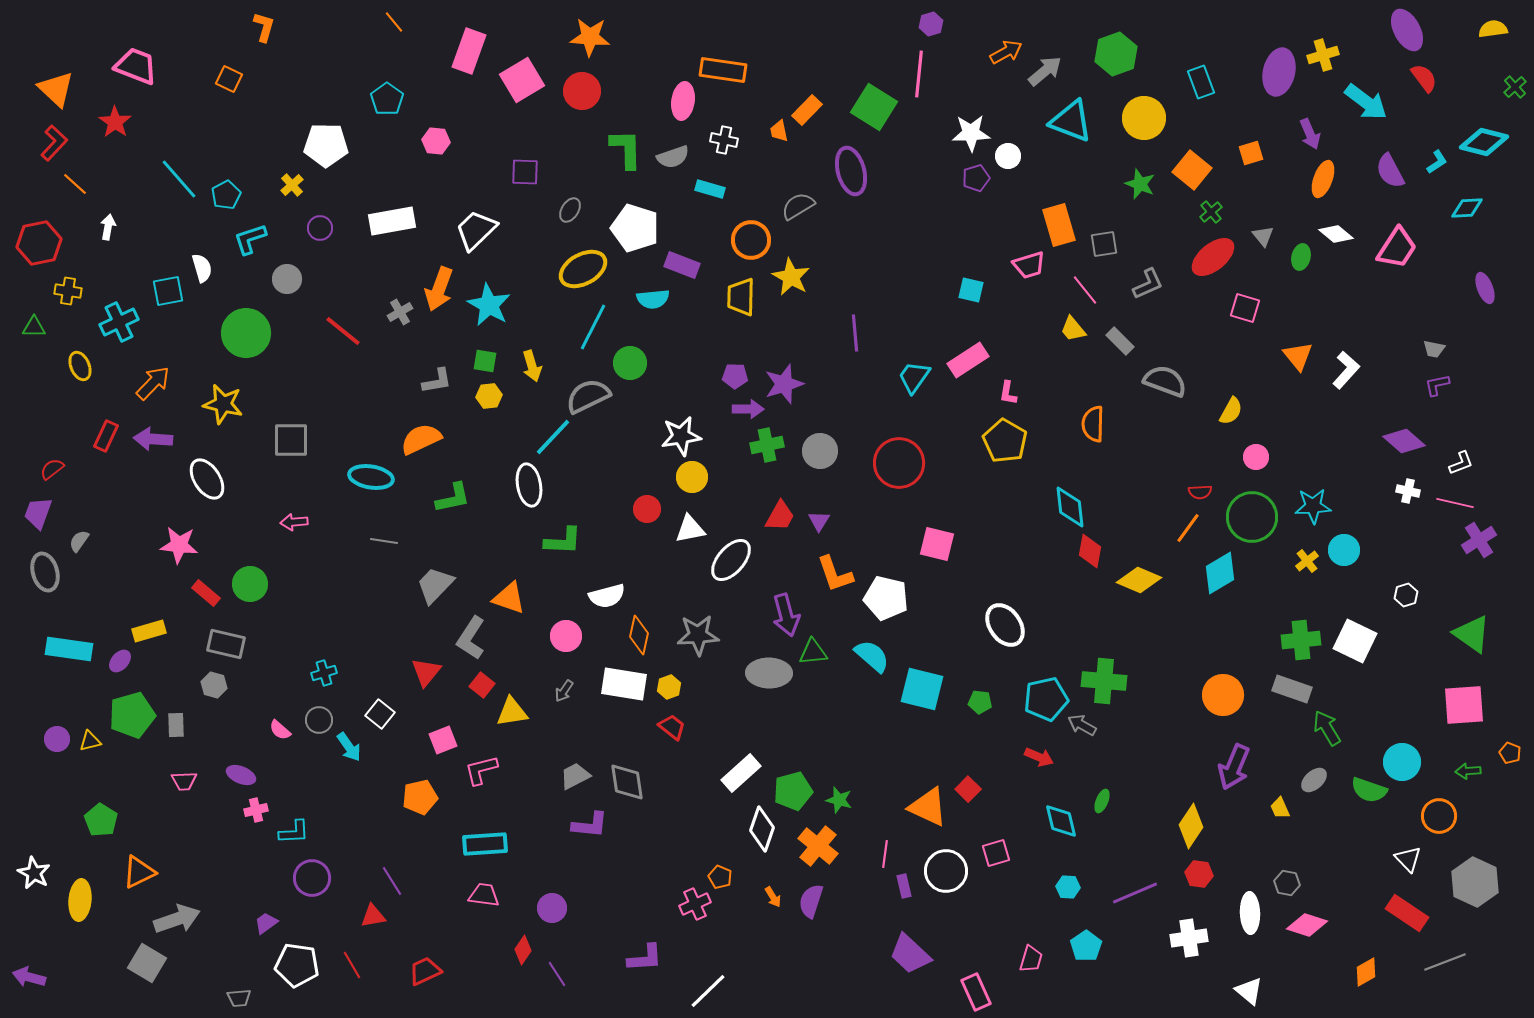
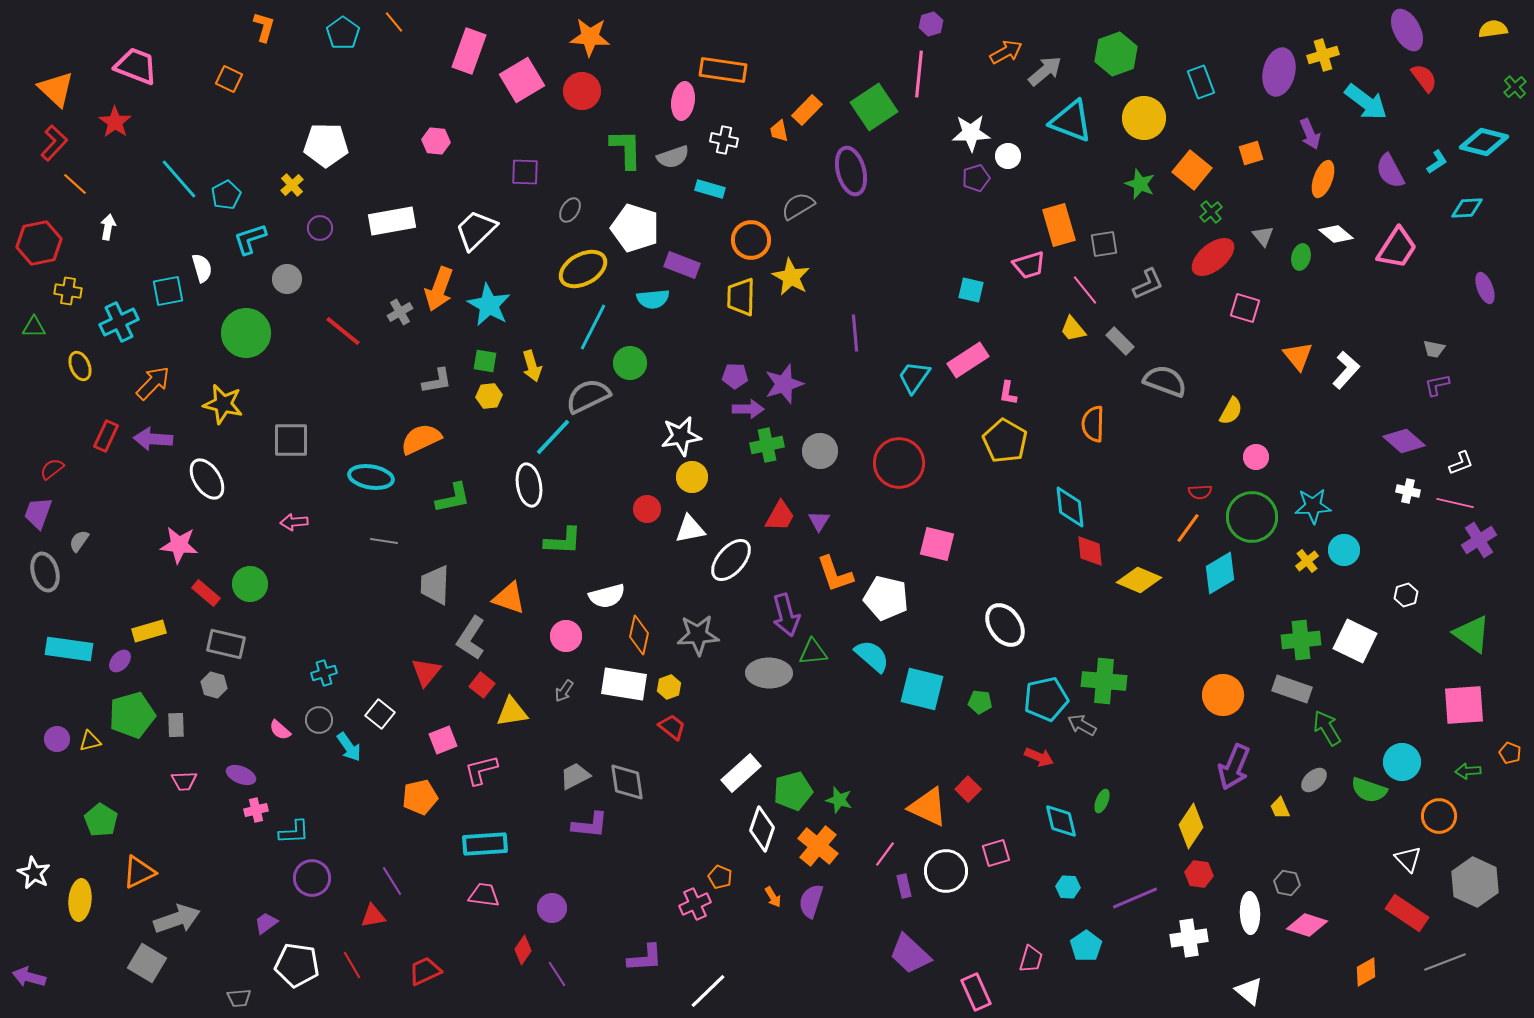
cyan pentagon at (387, 99): moved 44 px left, 66 px up
green square at (874, 107): rotated 24 degrees clockwise
red diamond at (1090, 551): rotated 16 degrees counterclockwise
gray trapezoid at (435, 585): rotated 42 degrees counterclockwise
pink line at (885, 854): rotated 28 degrees clockwise
purple line at (1135, 893): moved 5 px down
